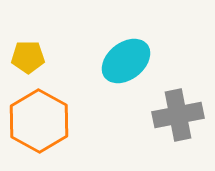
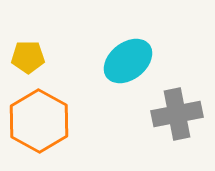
cyan ellipse: moved 2 px right
gray cross: moved 1 px left, 1 px up
